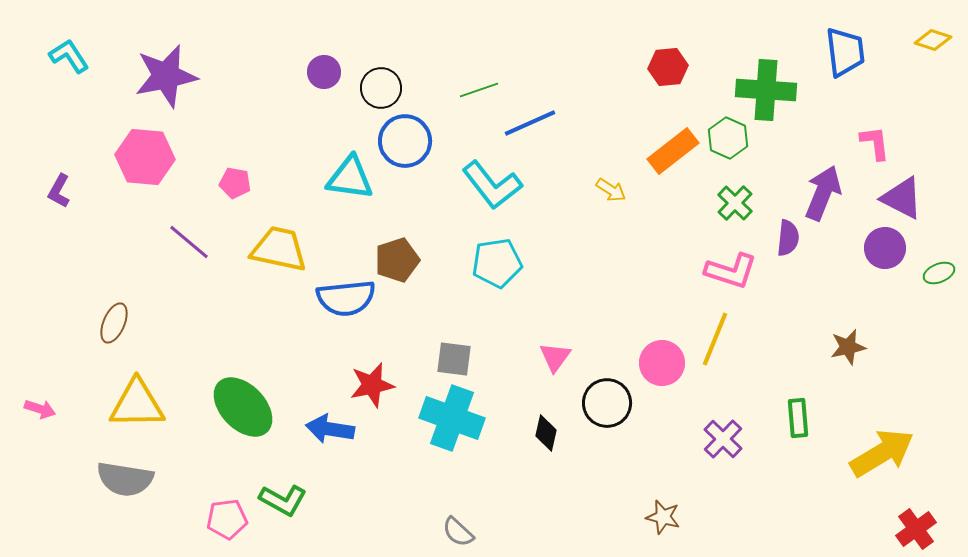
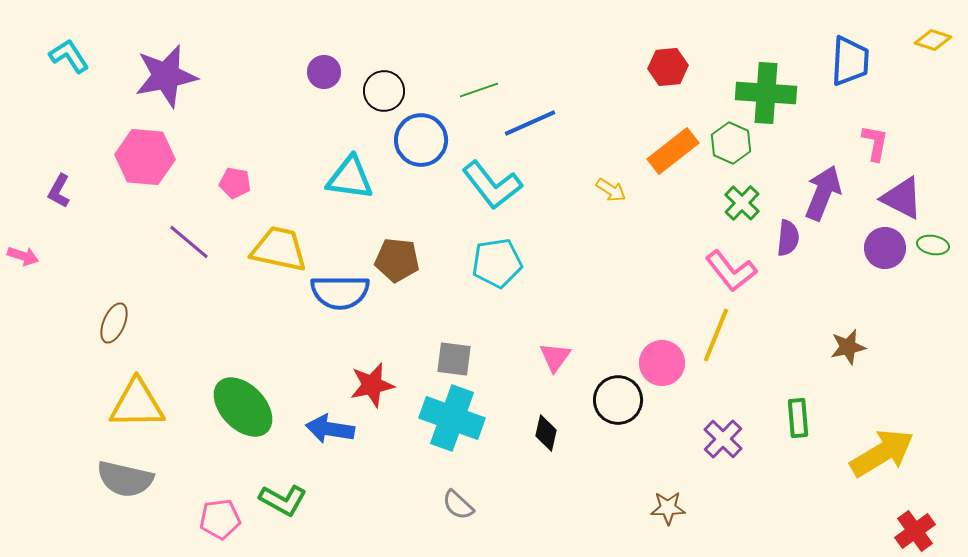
blue trapezoid at (845, 52): moved 5 px right, 9 px down; rotated 10 degrees clockwise
black circle at (381, 88): moved 3 px right, 3 px down
green cross at (766, 90): moved 3 px down
green hexagon at (728, 138): moved 3 px right, 5 px down
blue circle at (405, 141): moved 16 px right, 1 px up
pink L-shape at (875, 143): rotated 18 degrees clockwise
green cross at (735, 203): moved 7 px right
brown pentagon at (397, 260): rotated 24 degrees clockwise
pink L-shape at (731, 271): rotated 34 degrees clockwise
green ellipse at (939, 273): moved 6 px left, 28 px up; rotated 32 degrees clockwise
blue semicircle at (346, 298): moved 6 px left, 6 px up; rotated 6 degrees clockwise
yellow line at (715, 339): moved 1 px right, 4 px up
black circle at (607, 403): moved 11 px right, 3 px up
pink arrow at (40, 409): moved 17 px left, 153 px up
gray semicircle at (125, 479): rotated 4 degrees clockwise
brown star at (663, 517): moved 5 px right, 9 px up; rotated 16 degrees counterclockwise
pink pentagon at (227, 519): moved 7 px left
red cross at (916, 529): moved 1 px left, 2 px down
gray semicircle at (458, 532): moved 27 px up
